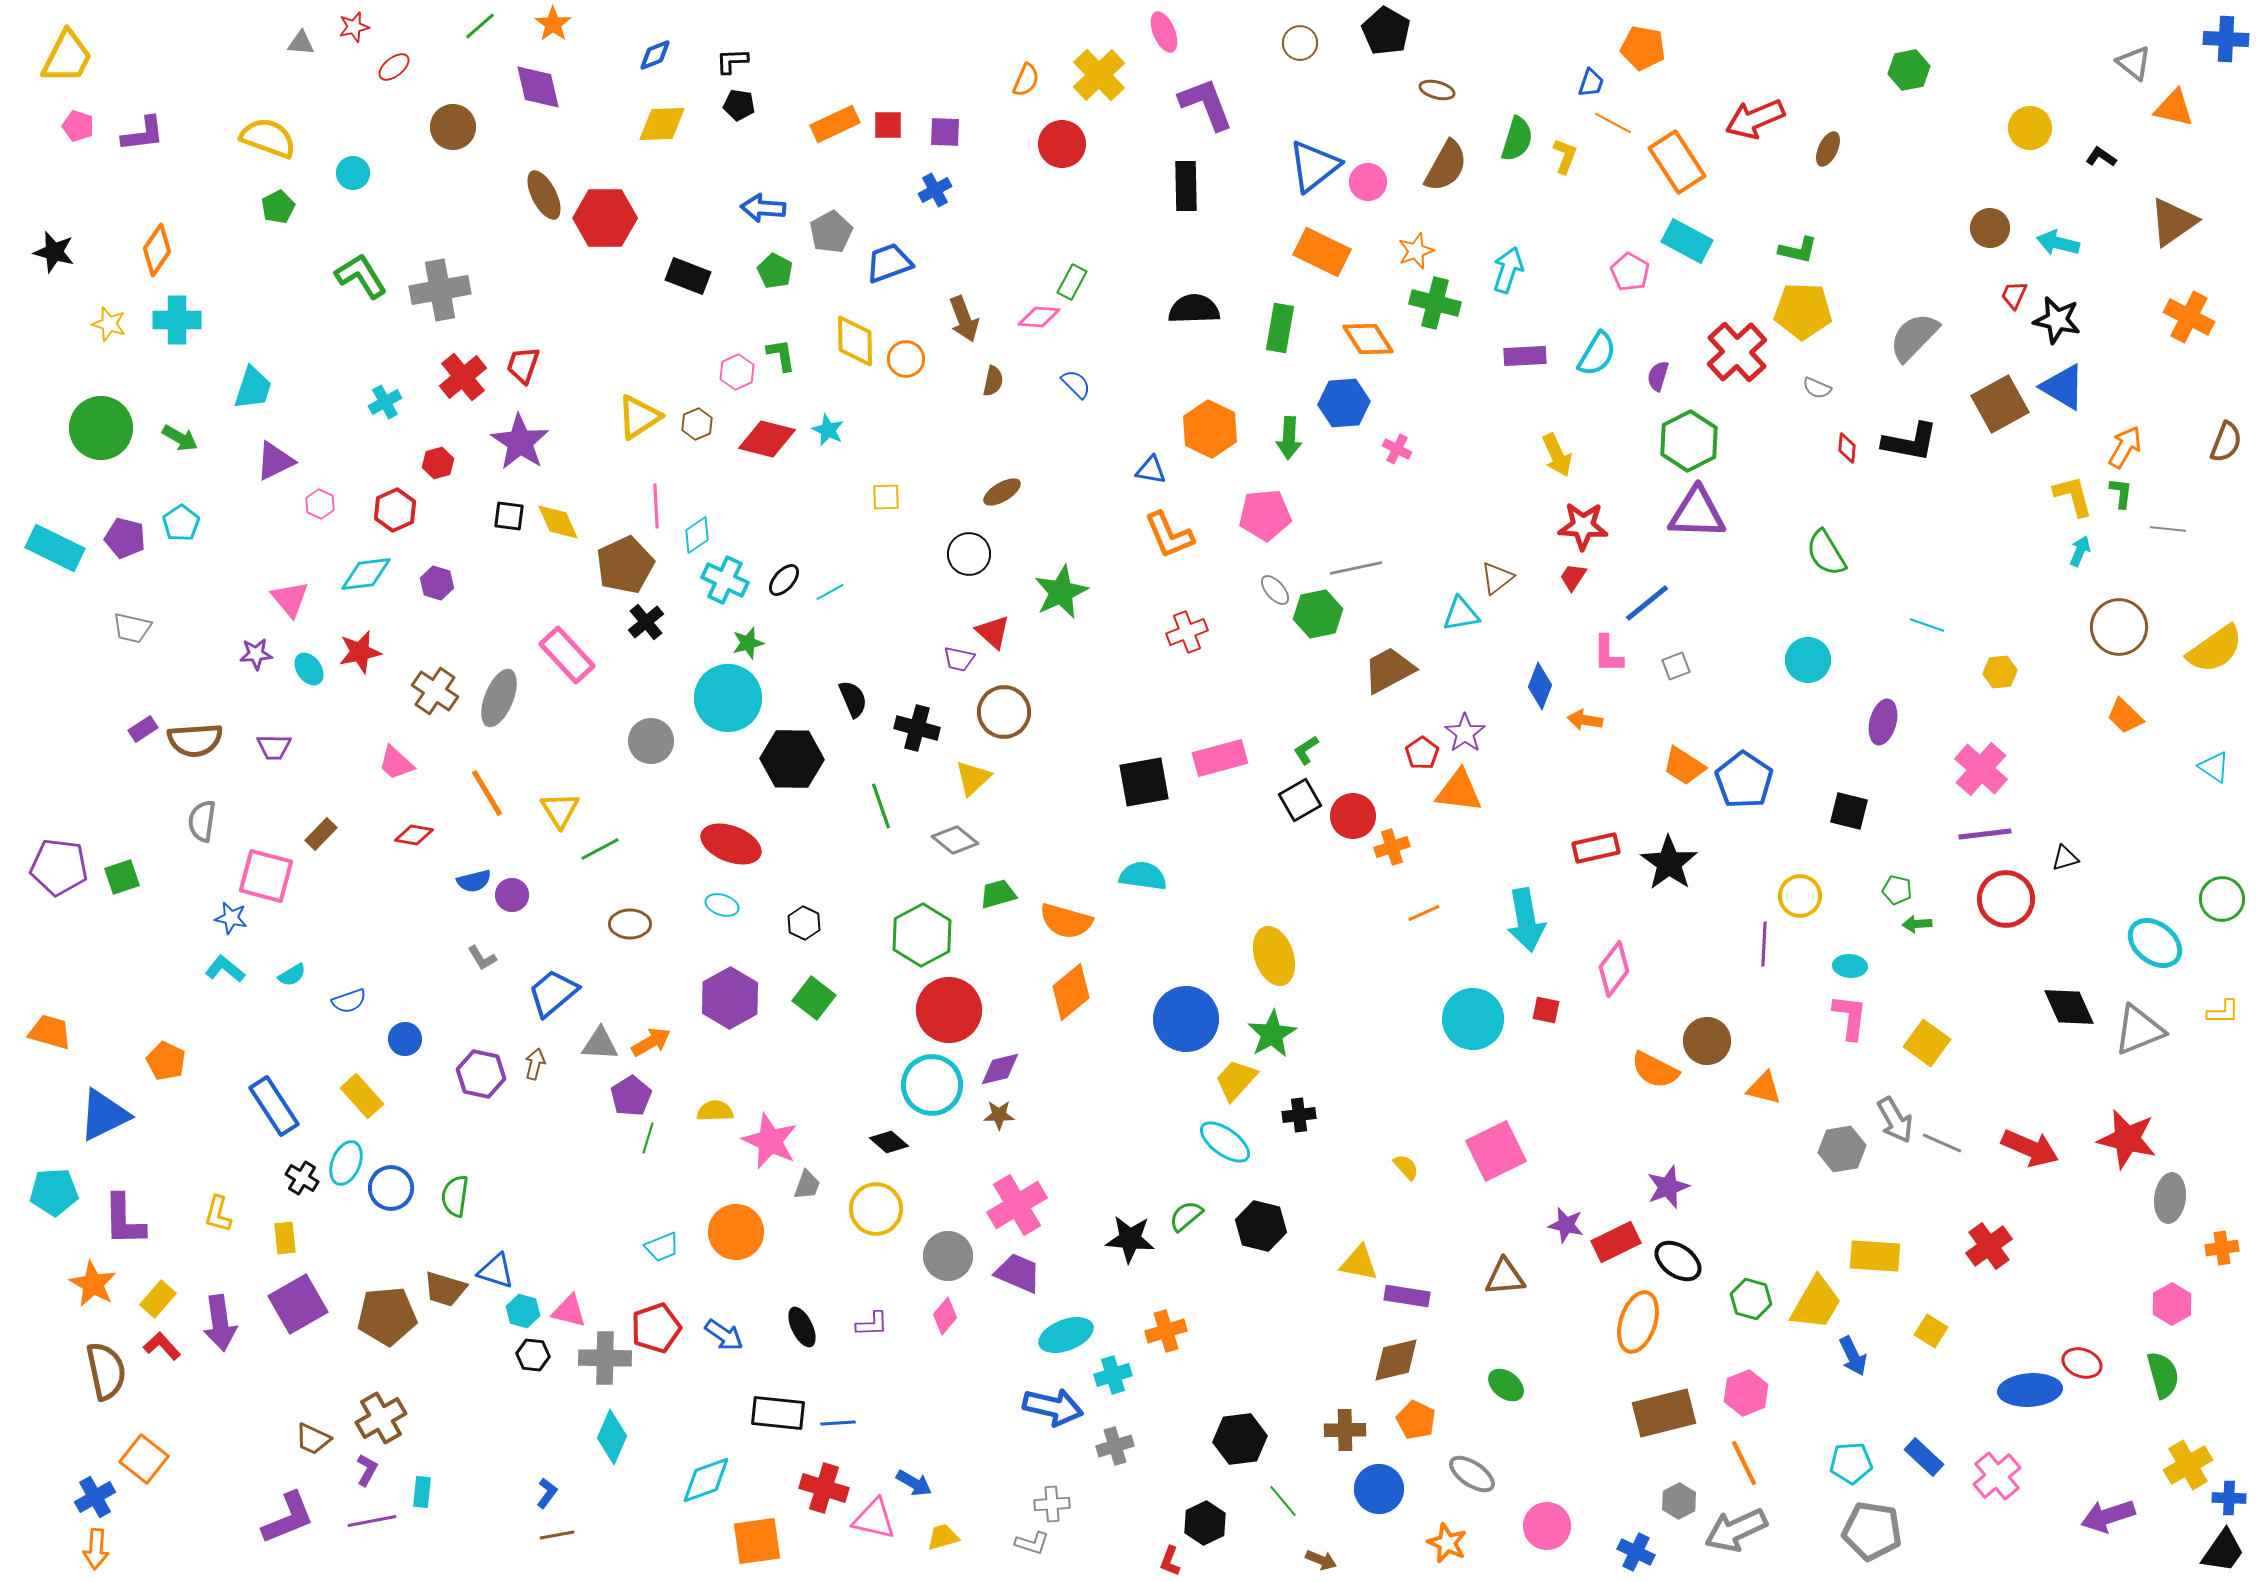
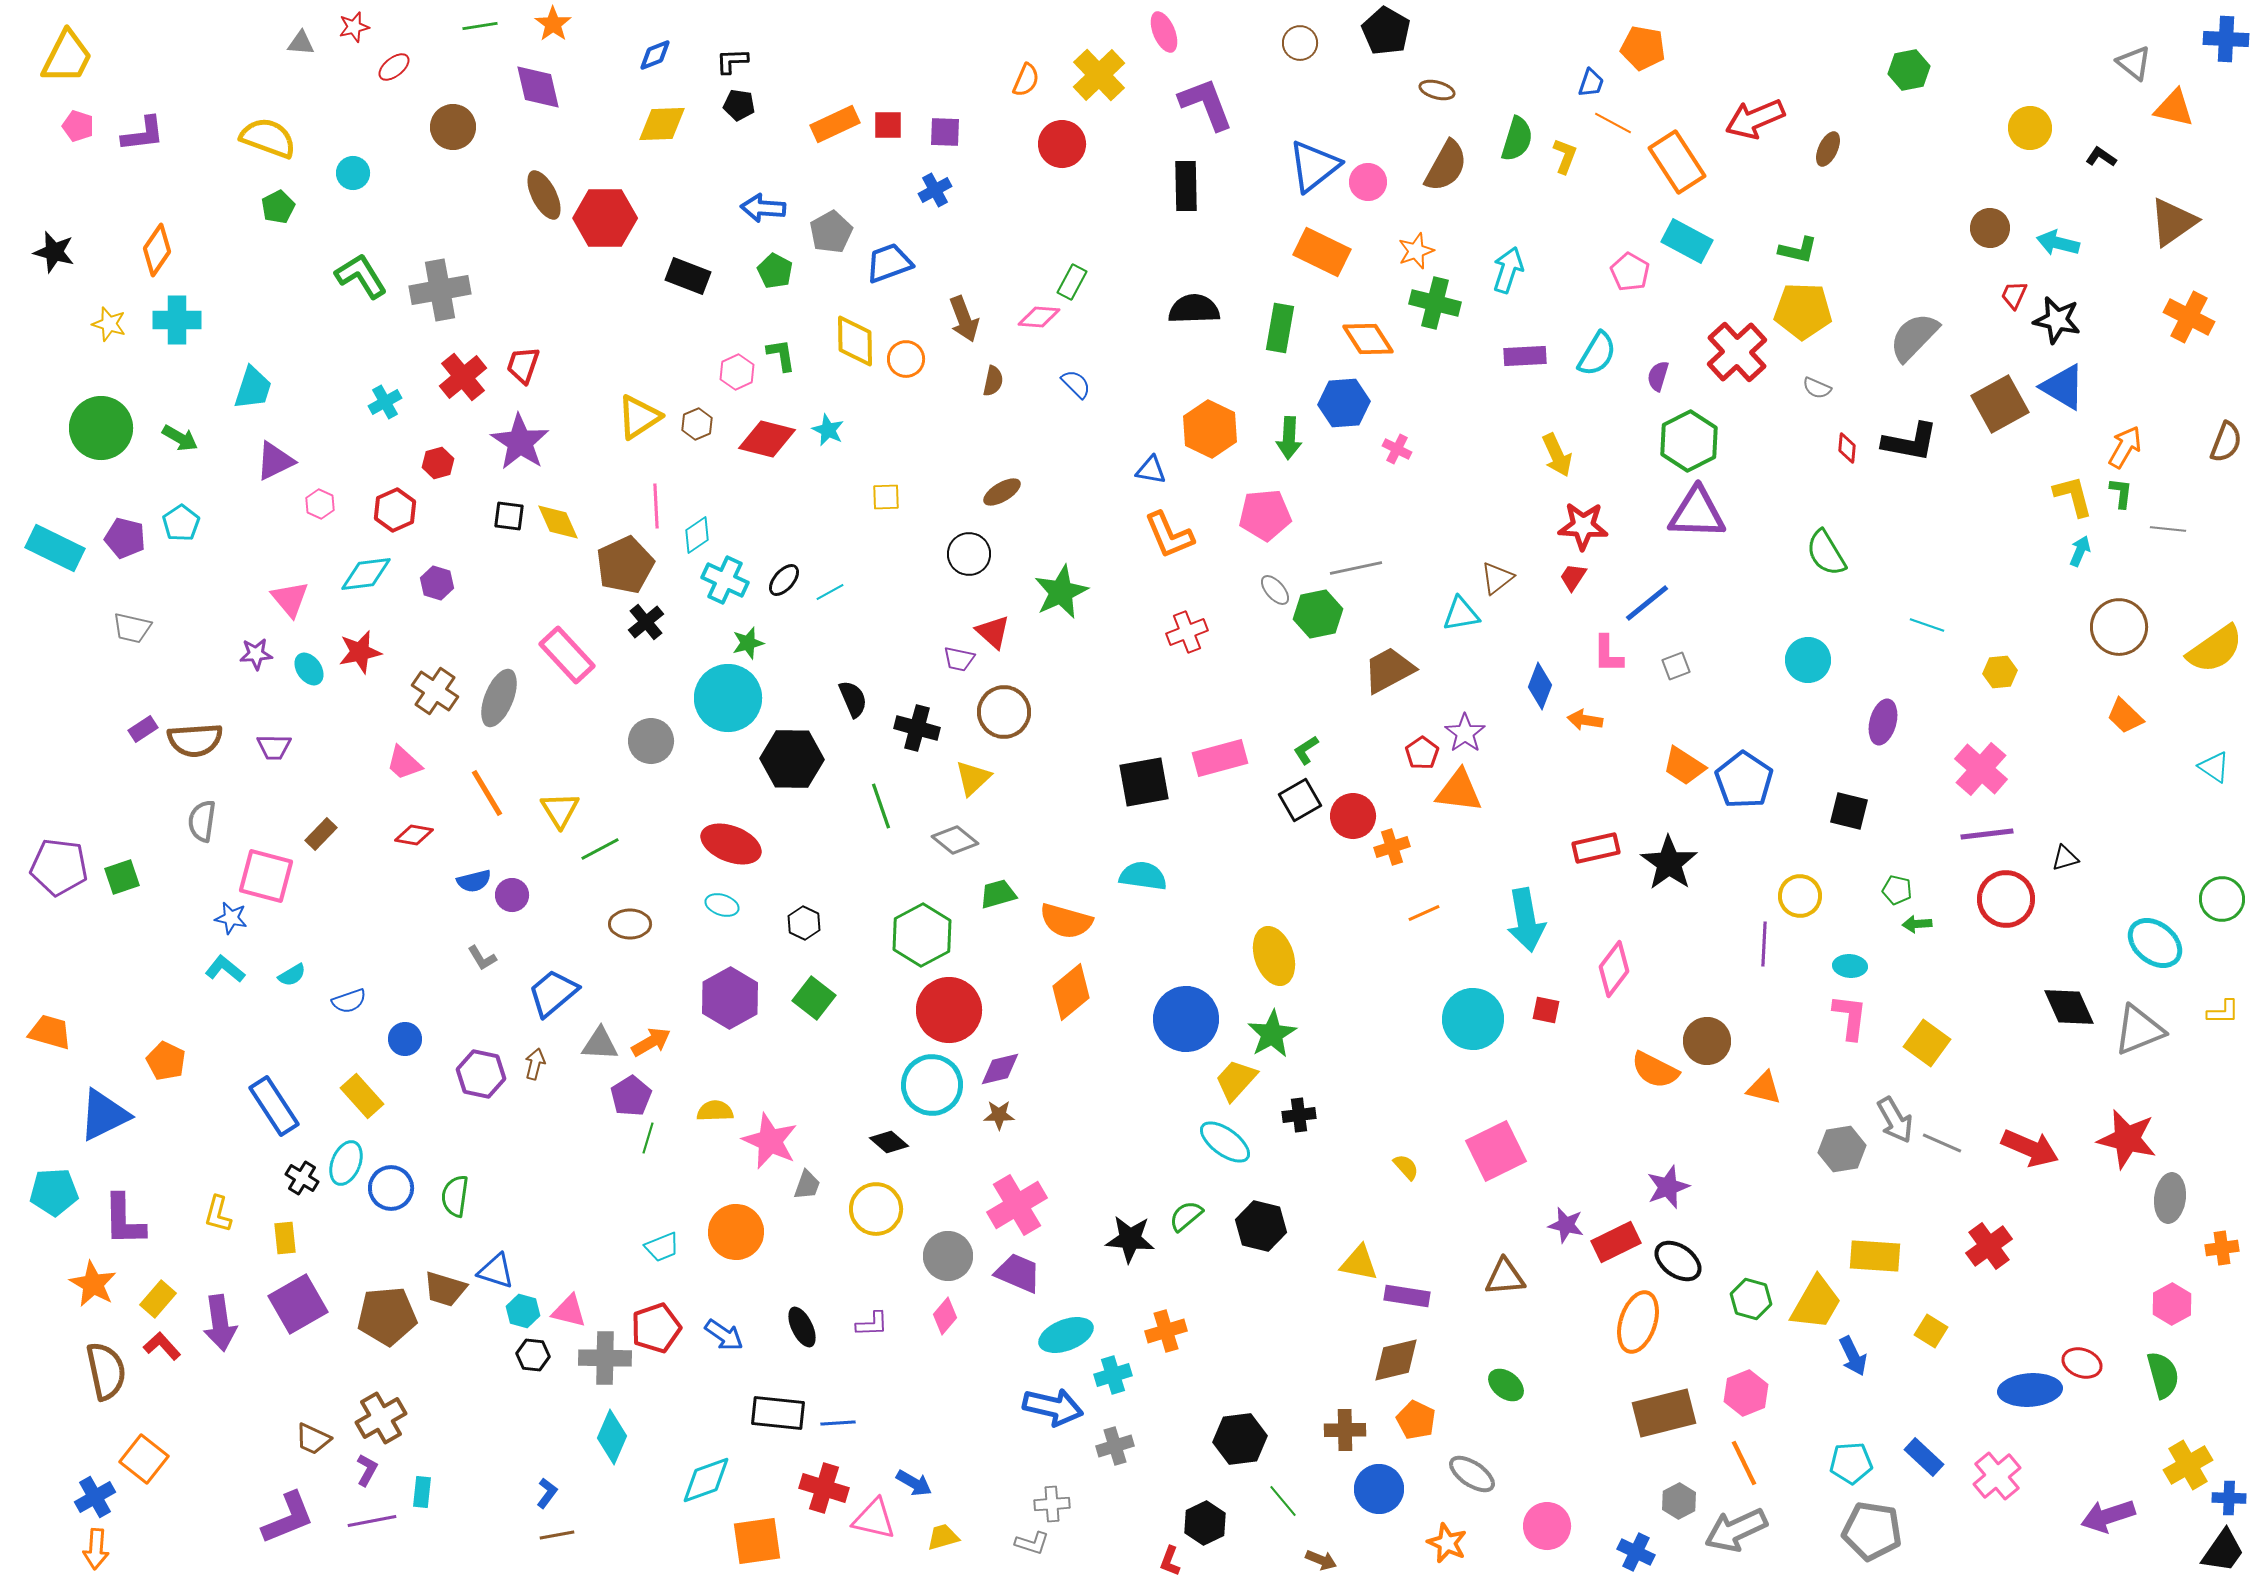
green line at (480, 26): rotated 32 degrees clockwise
pink trapezoid at (396, 763): moved 8 px right
purple line at (1985, 834): moved 2 px right
